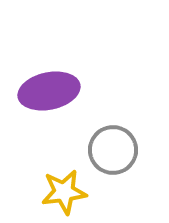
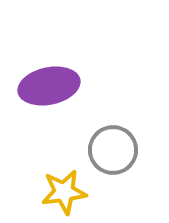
purple ellipse: moved 5 px up
